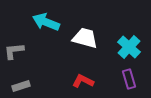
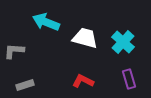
cyan cross: moved 6 px left, 5 px up
gray L-shape: rotated 10 degrees clockwise
gray rectangle: moved 4 px right, 1 px up
